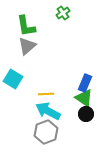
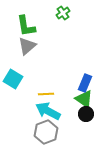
green triangle: moved 1 px down
